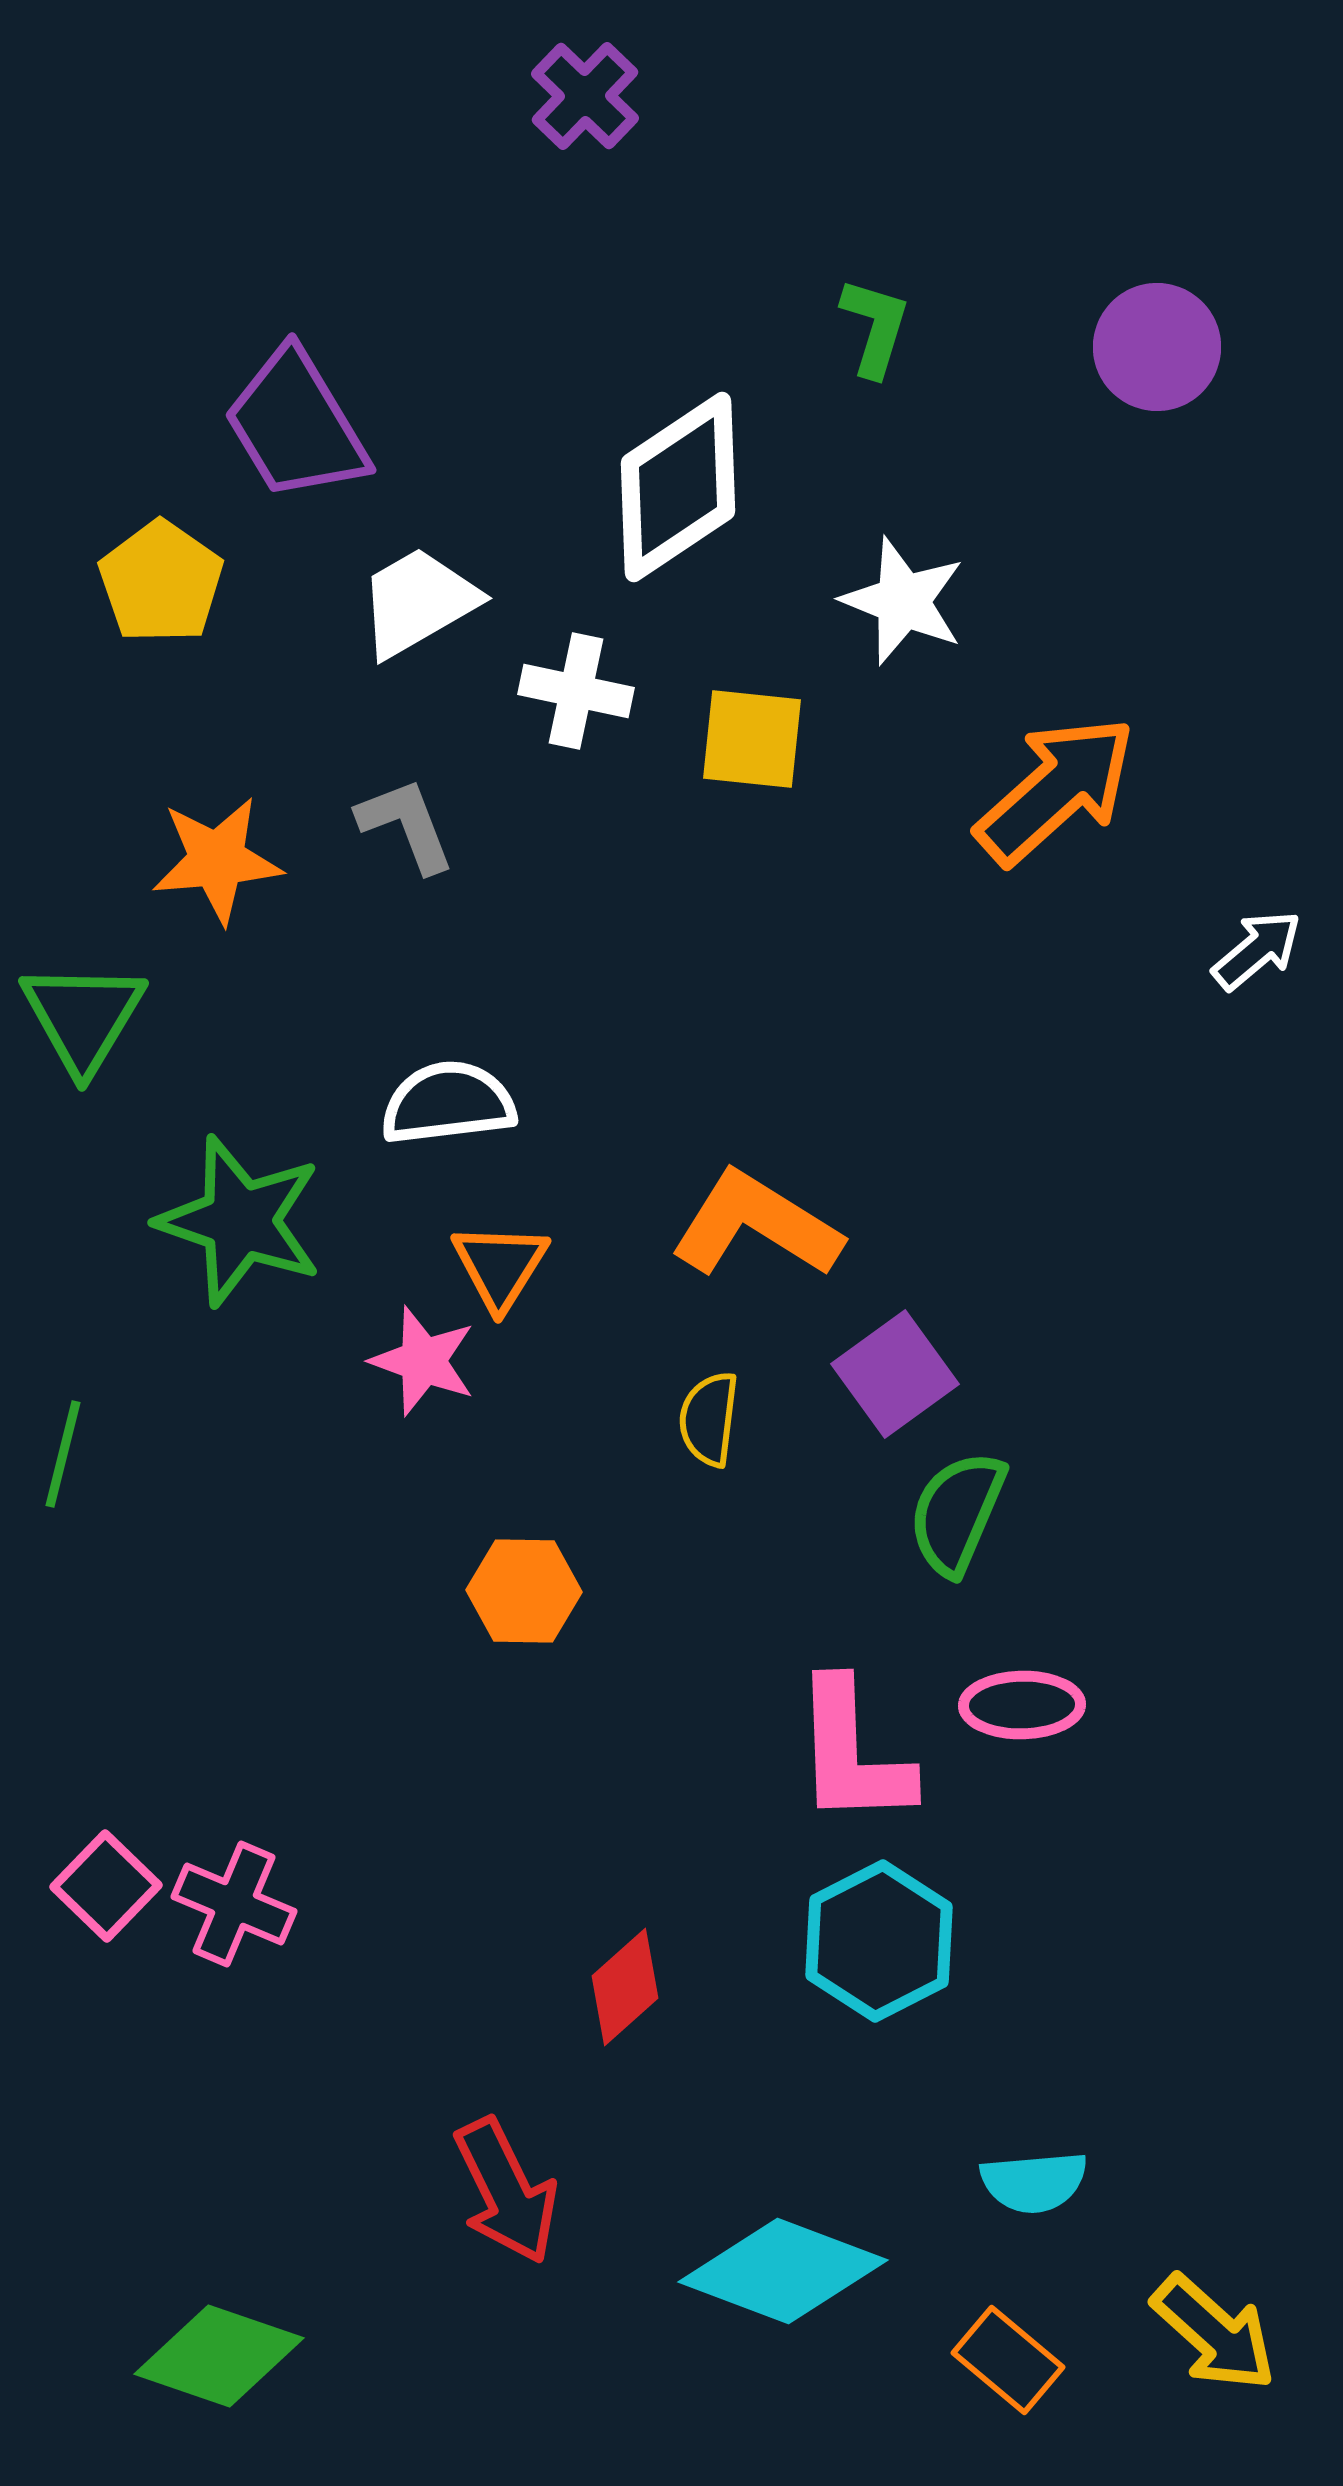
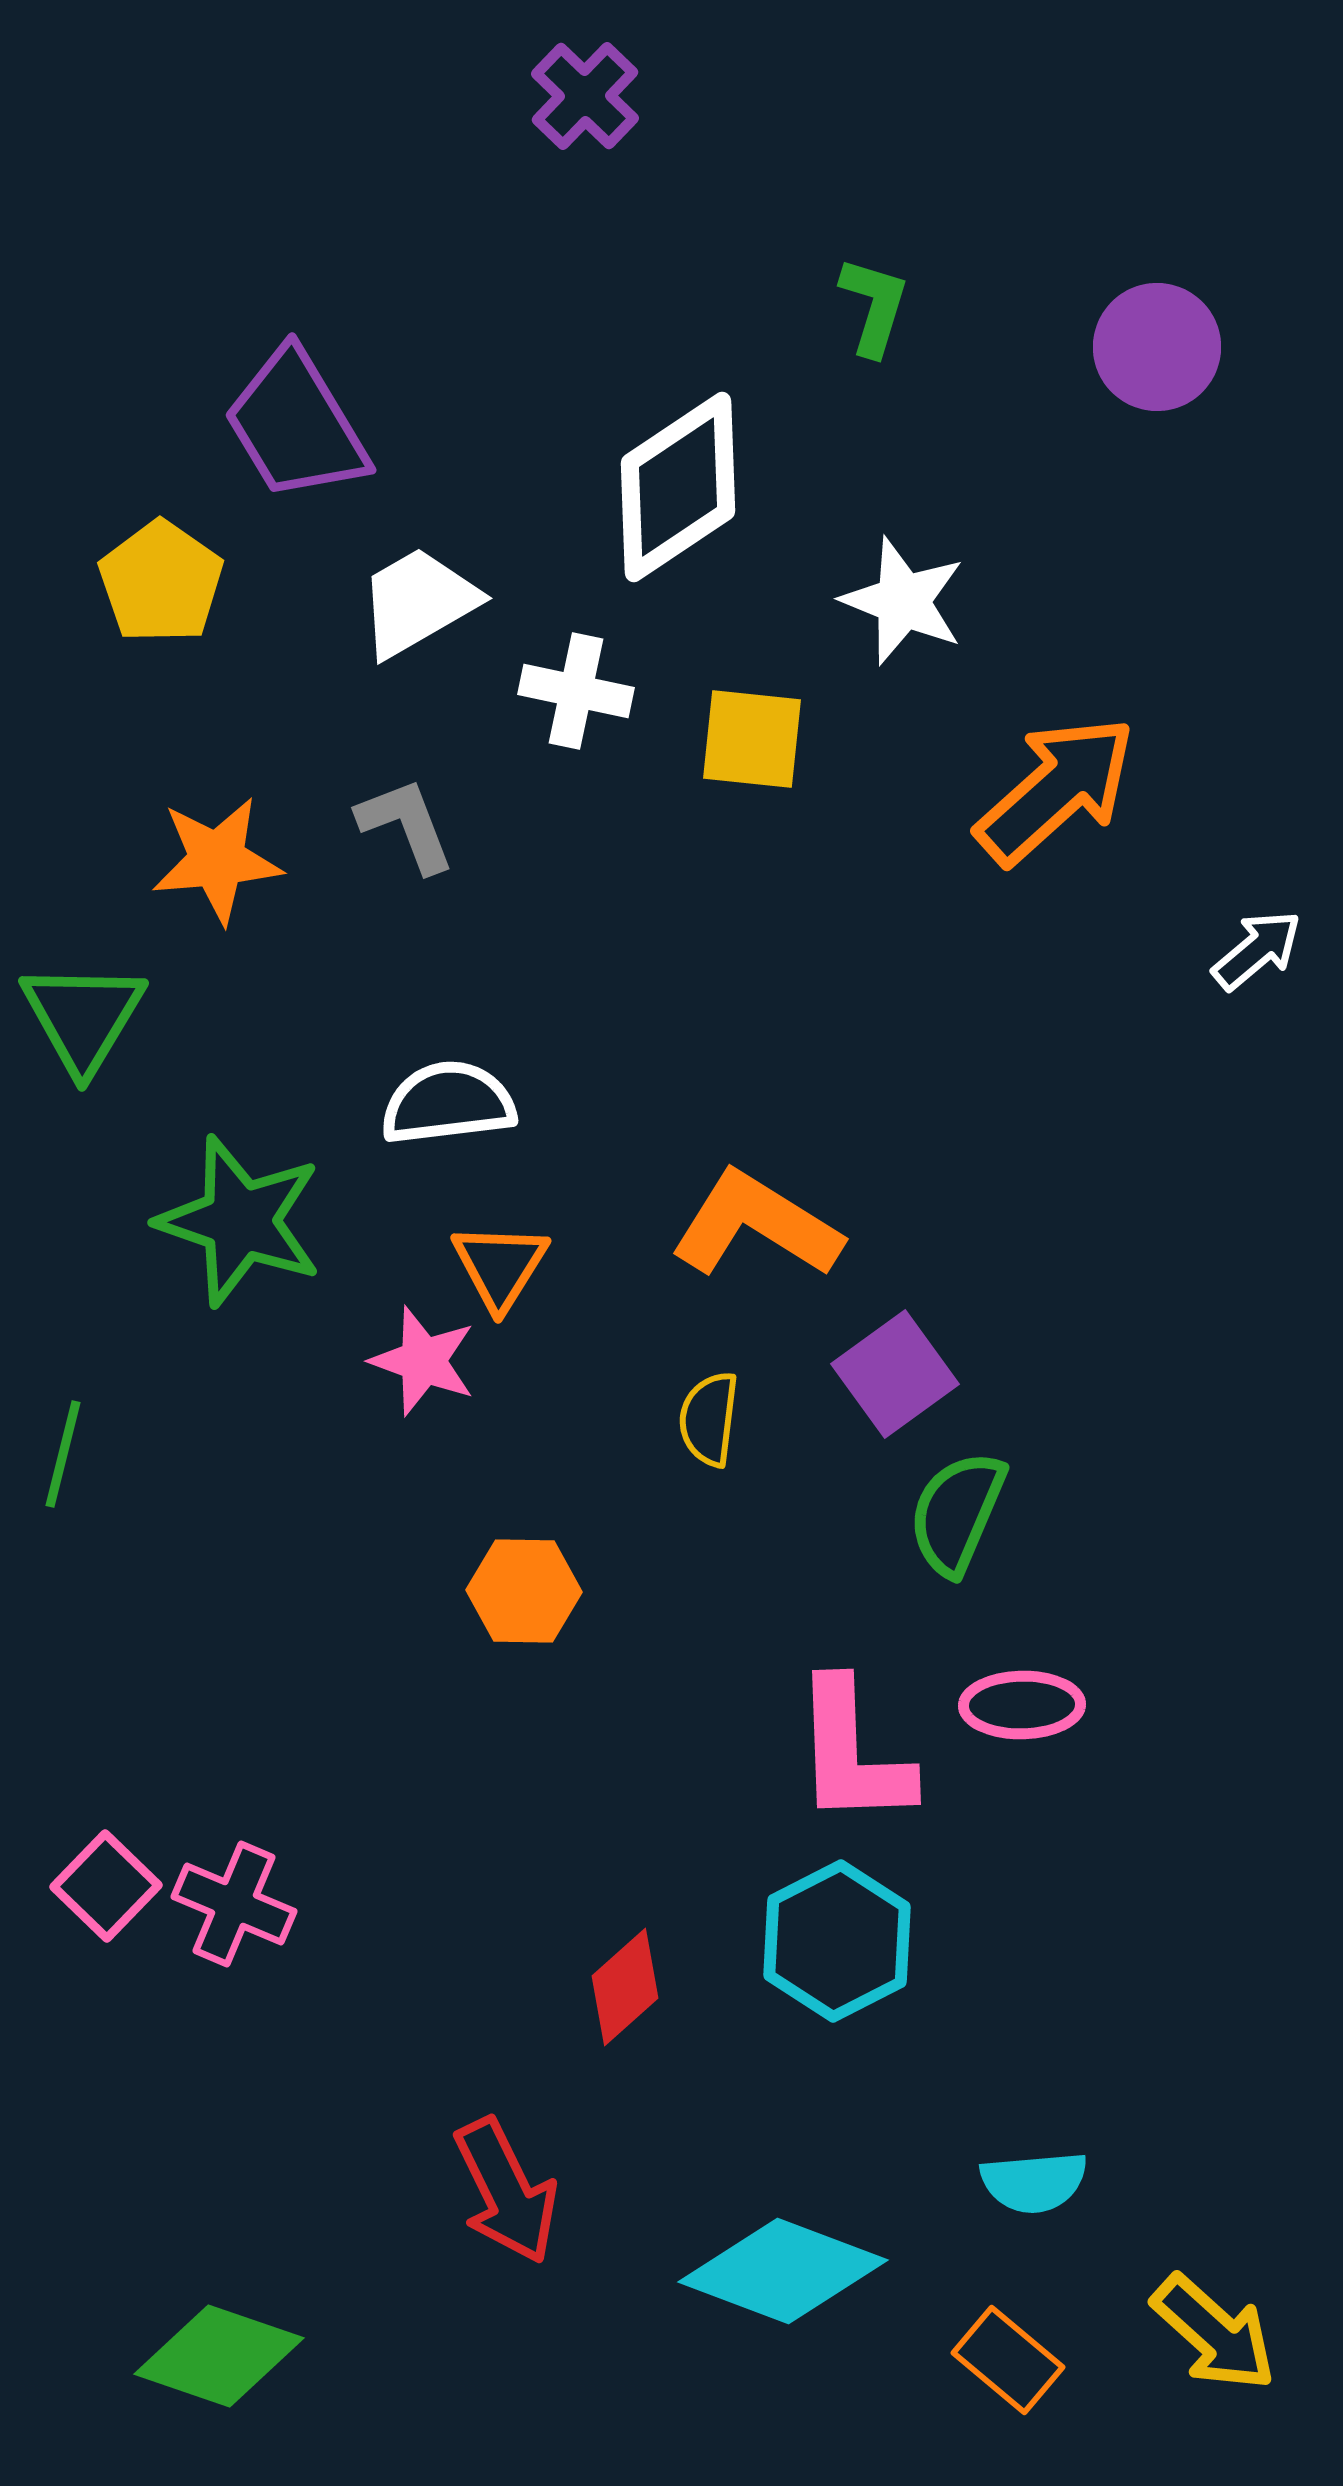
green L-shape: moved 1 px left, 21 px up
cyan hexagon: moved 42 px left
